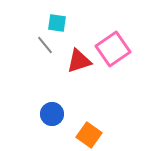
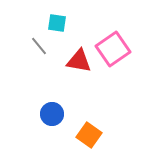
gray line: moved 6 px left, 1 px down
red triangle: rotated 28 degrees clockwise
